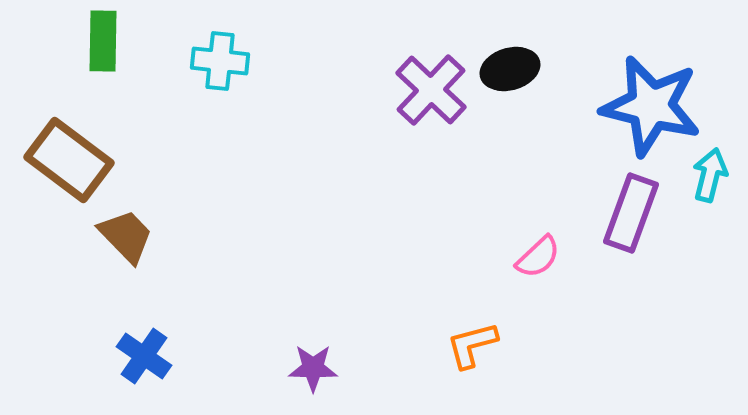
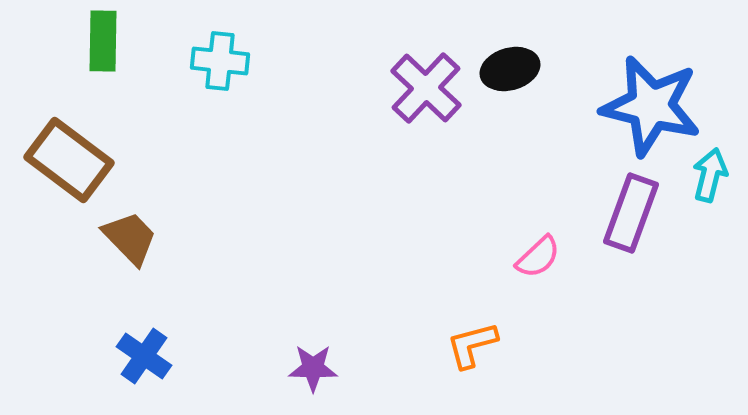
purple cross: moved 5 px left, 2 px up
brown trapezoid: moved 4 px right, 2 px down
